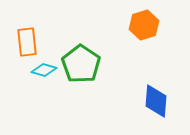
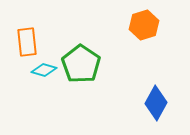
blue diamond: moved 2 px down; rotated 24 degrees clockwise
